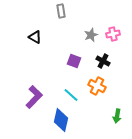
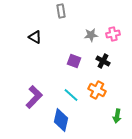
gray star: rotated 16 degrees clockwise
orange cross: moved 4 px down
